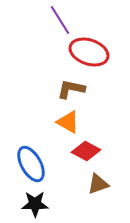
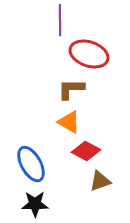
purple line: rotated 32 degrees clockwise
red ellipse: moved 2 px down
brown L-shape: rotated 12 degrees counterclockwise
orange triangle: moved 1 px right
brown triangle: moved 2 px right, 3 px up
